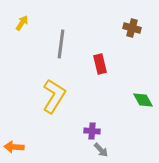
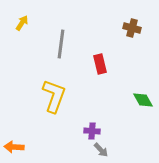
yellow L-shape: rotated 12 degrees counterclockwise
